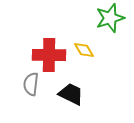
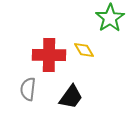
green star: rotated 16 degrees counterclockwise
gray semicircle: moved 3 px left, 5 px down
black trapezoid: moved 3 px down; rotated 100 degrees clockwise
